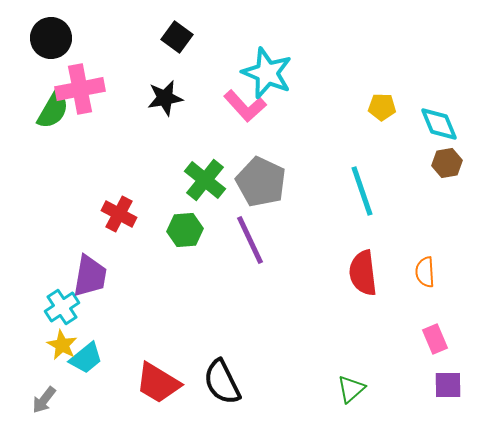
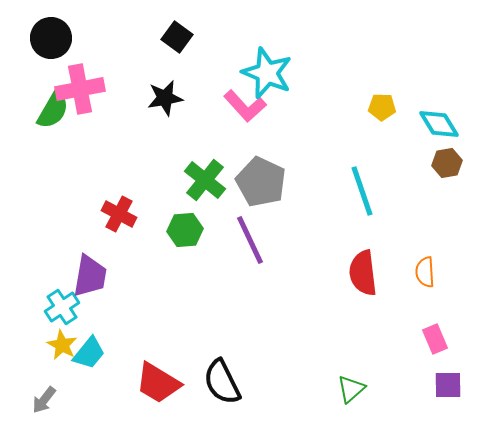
cyan diamond: rotated 9 degrees counterclockwise
cyan trapezoid: moved 3 px right, 5 px up; rotated 12 degrees counterclockwise
